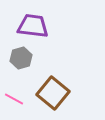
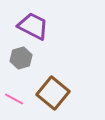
purple trapezoid: rotated 20 degrees clockwise
